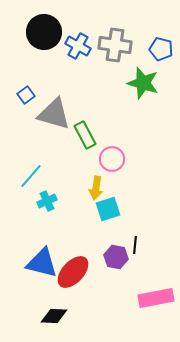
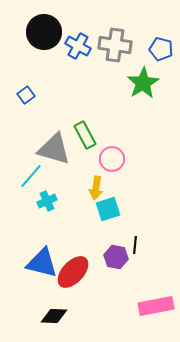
green star: rotated 24 degrees clockwise
gray triangle: moved 35 px down
pink rectangle: moved 8 px down
